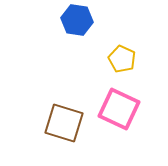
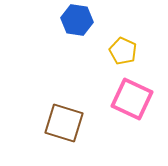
yellow pentagon: moved 1 px right, 8 px up
pink square: moved 13 px right, 10 px up
